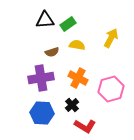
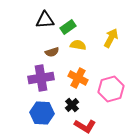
green rectangle: moved 3 px down
yellow semicircle: moved 1 px right
